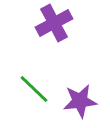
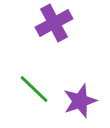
purple star: rotated 12 degrees counterclockwise
